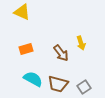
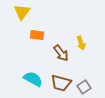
yellow triangle: rotated 42 degrees clockwise
orange rectangle: moved 11 px right, 14 px up; rotated 24 degrees clockwise
brown trapezoid: moved 3 px right, 1 px up
